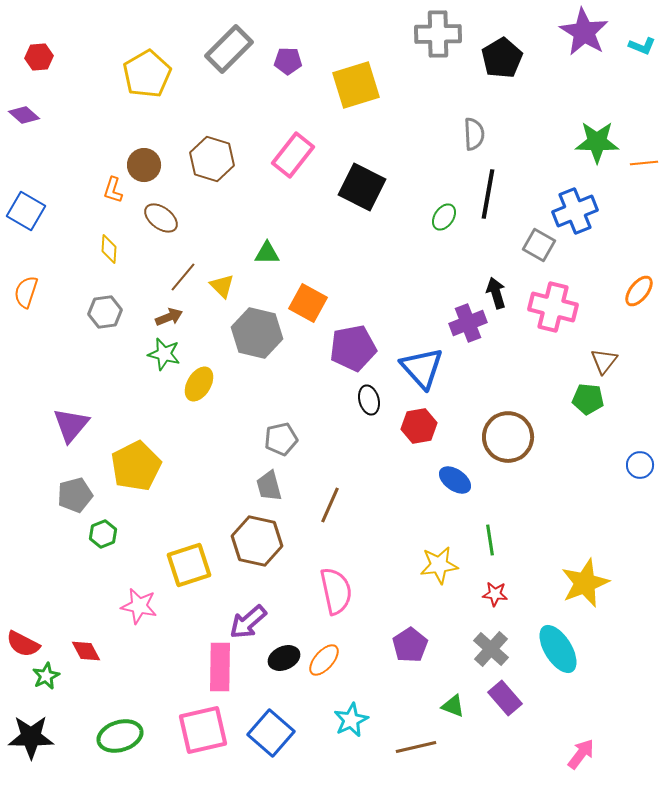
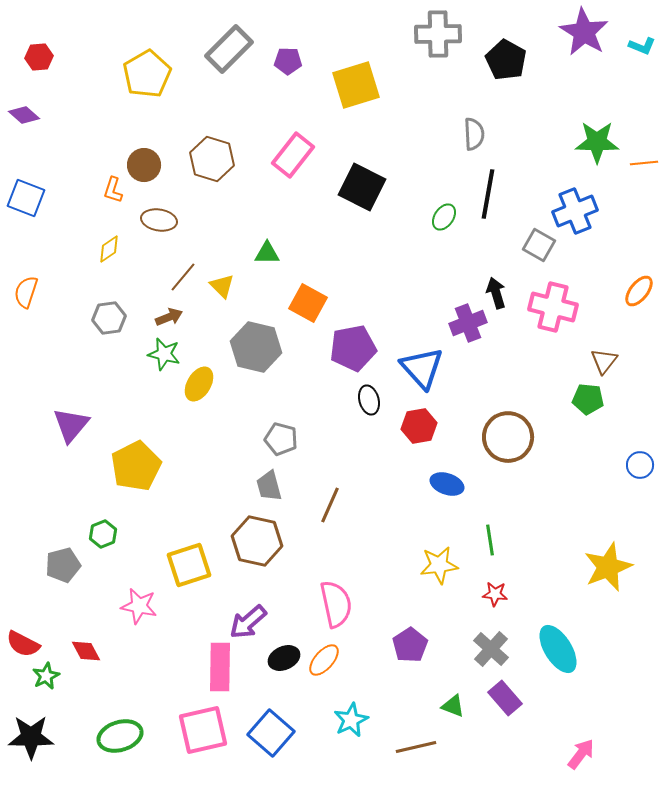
black pentagon at (502, 58): moved 4 px right, 2 px down; rotated 12 degrees counterclockwise
blue square at (26, 211): moved 13 px up; rotated 9 degrees counterclockwise
brown ellipse at (161, 218): moved 2 px left, 2 px down; rotated 28 degrees counterclockwise
yellow diamond at (109, 249): rotated 52 degrees clockwise
gray hexagon at (105, 312): moved 4 px right, 6 px down
gray hexagon at (257, 333): moved 1 px left, 14 px down
gray pentagon at (281, 439): rotated 28 degrees clockwise
blue ellipse at (455, 480): moved 8 px left, 4 px down; rotated 16 degrees counterclockwise
gray pentagon at (75, 495): moved 12 px left, 70 px down
yellow star at (585, 583): moved 23 px right, 16 px up
pink semicircle at (336, 591): moved 13 px down
